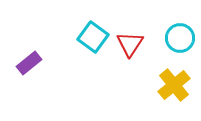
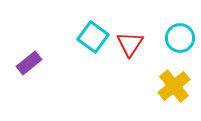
yellow cross: moved 1 px down
